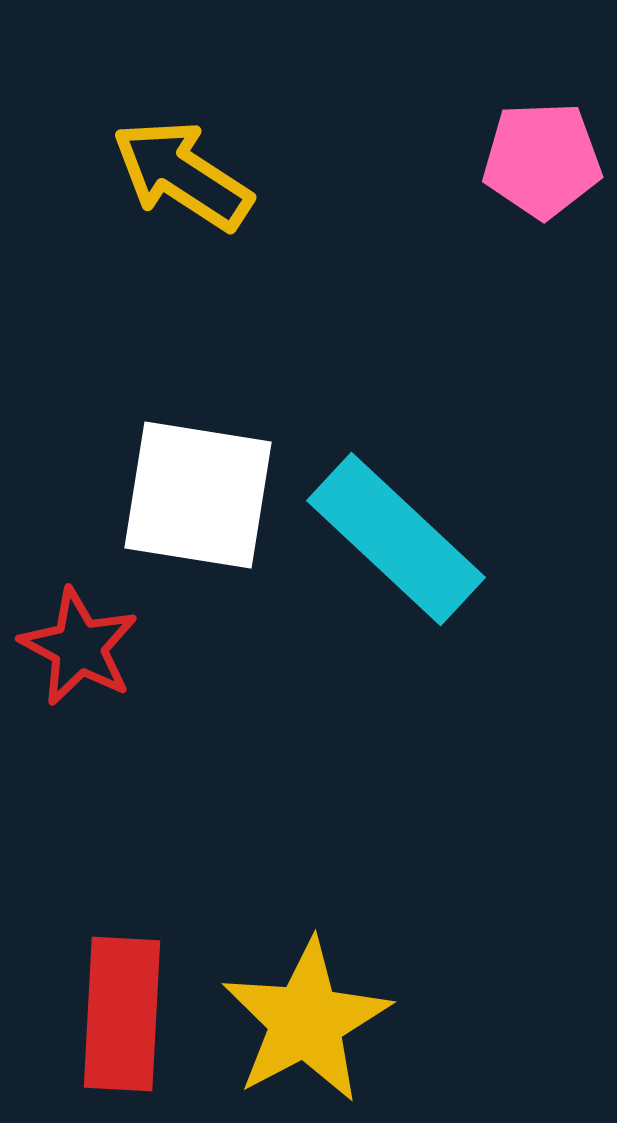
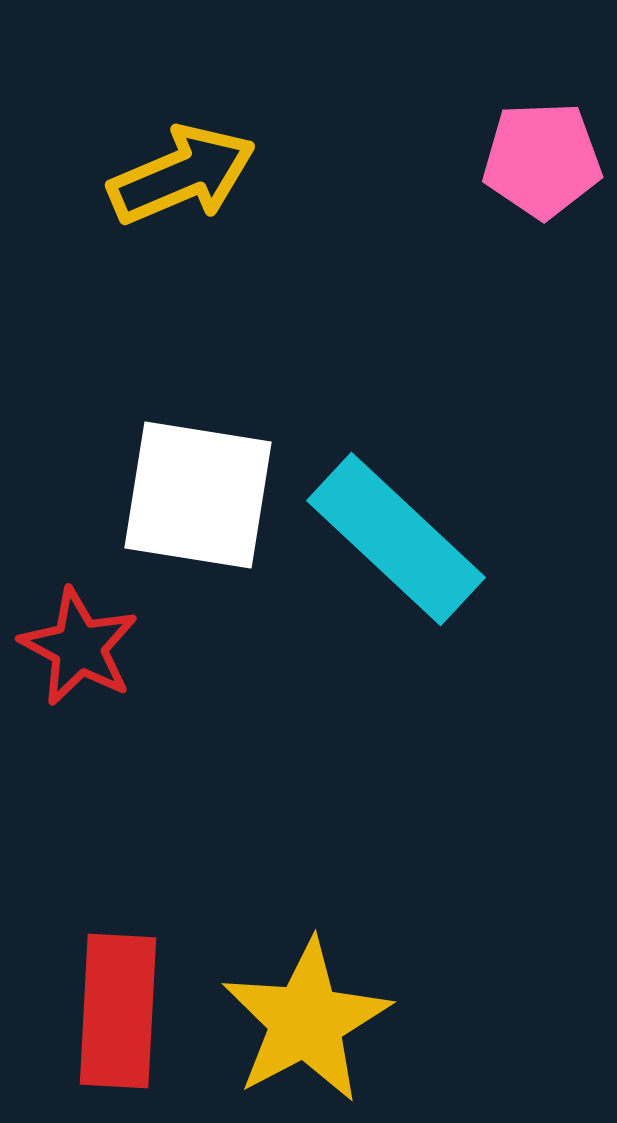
yellow arrow: rotated 124 degrees clockwise
red rectangle: moved 4 px left, 3 px up
